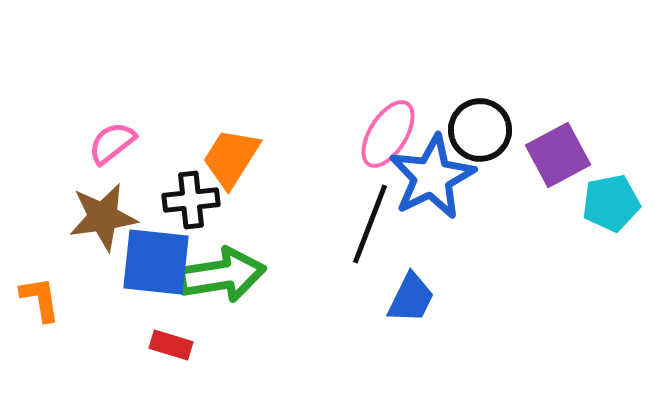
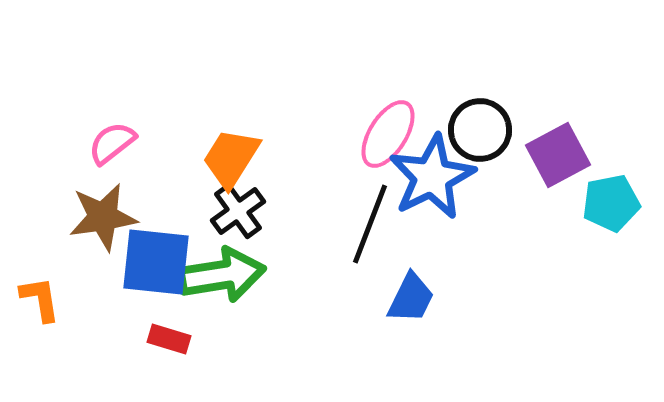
black cross: moved 47 px right, 11 px down; rotated 30 degrees counterclockwise
red rectangle: moved 2 px left, 6 px up
